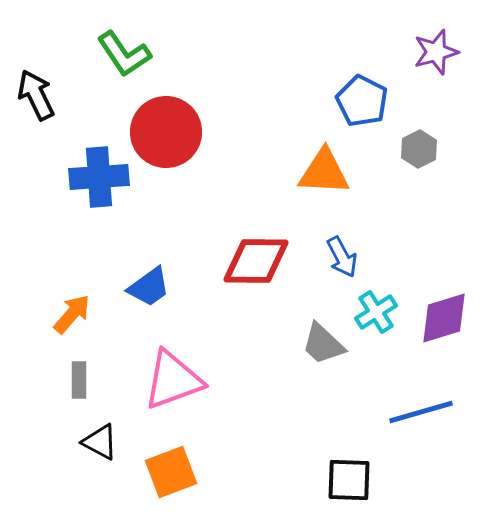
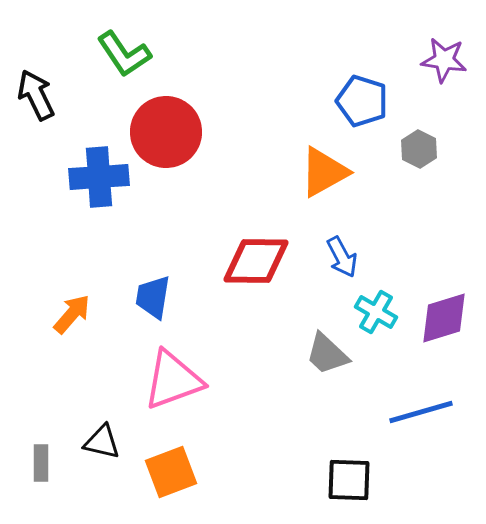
purple star: moved 8 px right, 8 px down; rotated 24 degrees clockwise
blue pentagon: rotated 9 degrees counterclockwise
gray hexagon: rotated 6 degrees counterclockwise
orange triangle: rotated 32 degrees counterclockwise
blue trapezoid: moved 4 px right, 10 px down; rotated 135 degrees clockwise
cyan cross: rotated 27 degrees counterclockwise
gray trapezoid: moved 4 px right, 10 px down
gray rectangle: moved 38 px left, 83 px down
black triangle: moved 2 px right; rotated 15 degrees counterclockwise
